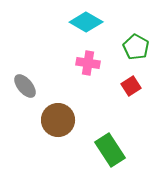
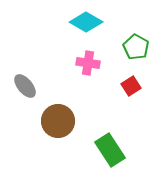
brown circle: moved 1 px down
